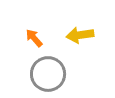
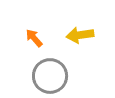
gray circle: moved 2 px right, 2 px down
